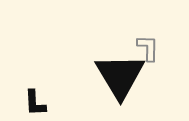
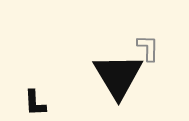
black triangle: moved 2 px left
